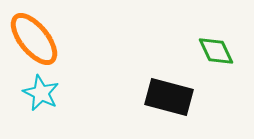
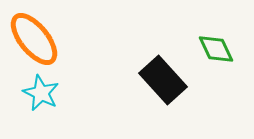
green diamond: moved 2 px up
black rectangle: moved 6 px left, 17 px up; rotated 33 degrees clockwise
